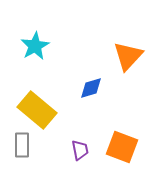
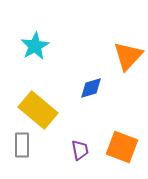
yellow rectangle: moved 1 px right
